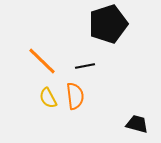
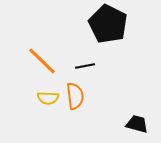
black pentagon: rotated 27 degrees counterclockwise
yellow semicircle: rotated 60 degrees counterclockwise
